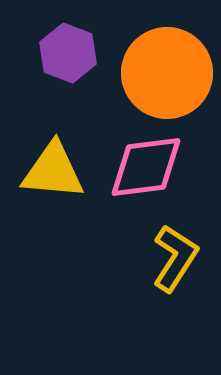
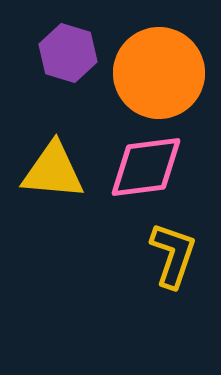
purple hexagon: rotated 4 degrees counterclockwise
orange circle: moved 8 px left
yellow L-shape: moved 2 px left, 3 px up; rotated 14 degrees counterclockwise
